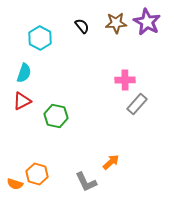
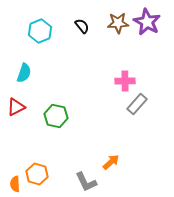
brown star: moved 2 px right
cyan hexagon: moved 7 px up; rotated 10 degrees clockwise
pink cross: moved 1 px down
red triangle: moved 6 px left, 6 px down
orange semicircle: rotated 70 degrees clockwise
